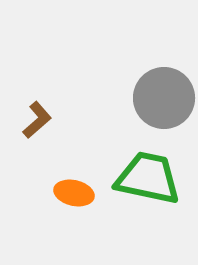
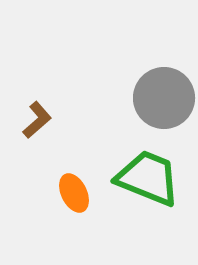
green trapezoid: rotated 10 degrees clockwise
orange ellipse: rotated 51 degrees clockwise
